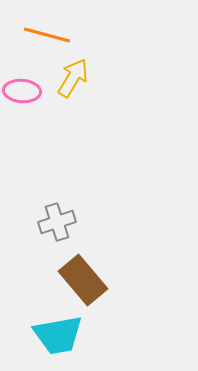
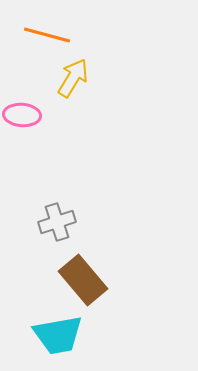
pink ellipse: moved 24 px down
